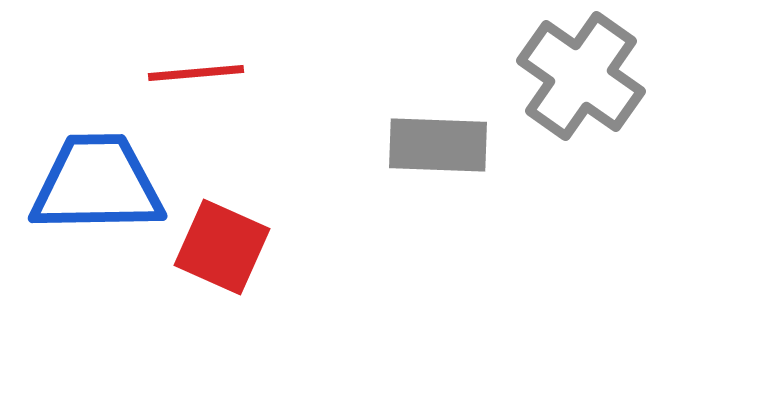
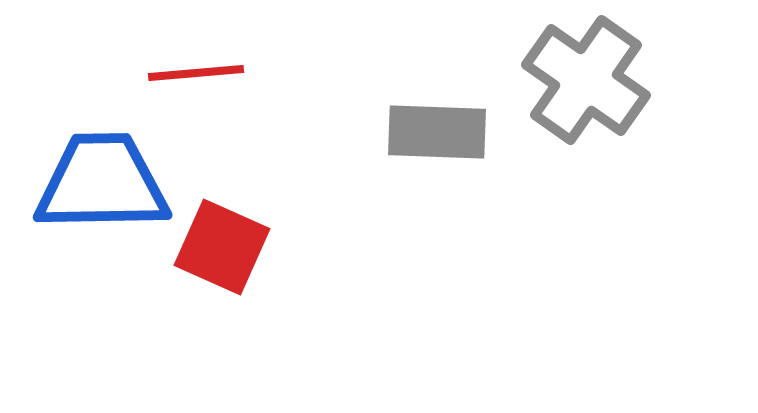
gray cross: moved 5 px right, 4 px down
gray rectangle: moved 1 px left, 13 px up
blue trapezoid: moved 5 px right, 1 px up
